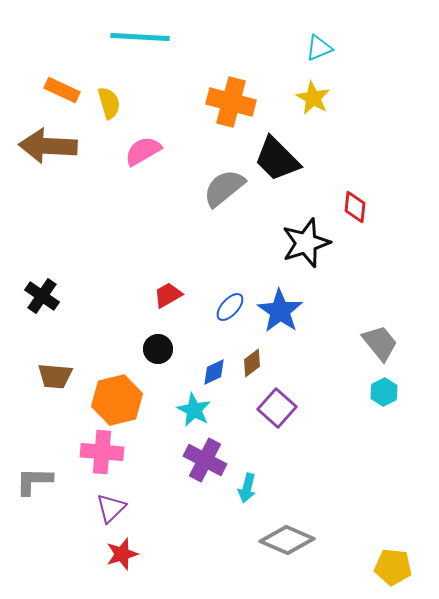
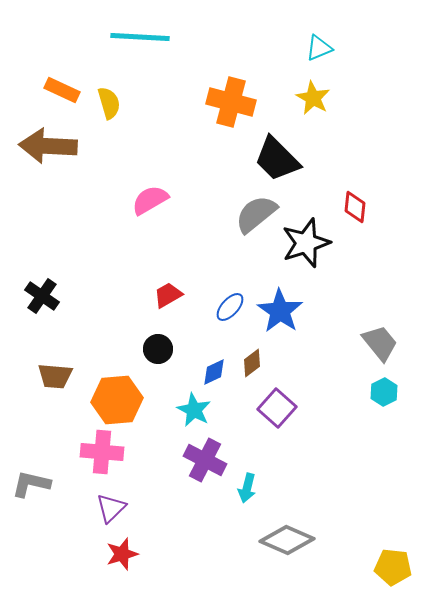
pink semicircle: moved 7 px right, 49 px down
gray semicircle: moved 32 px right, 26 px down
orange hexagon: rotated 9 degrees clockwise
gray L-shape: moved 3 px left, 3 px down; rotated 12 degrees clockwise
